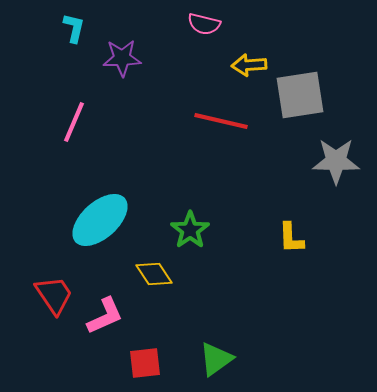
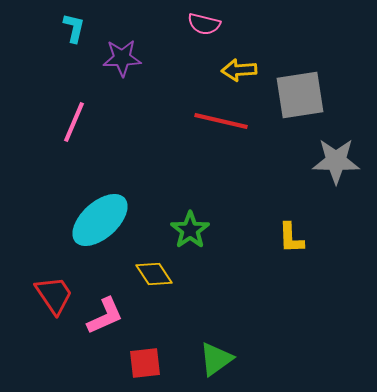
yellow arrow: moved 10 px left, 5 px down
